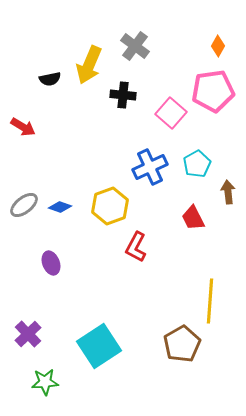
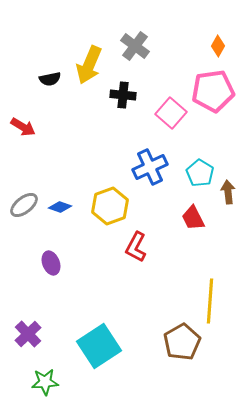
cyan pentagon: moved 3 px right, 9 px down; rotated 12 degrees counterclockwise
brown pentagon: moved 2 px up
